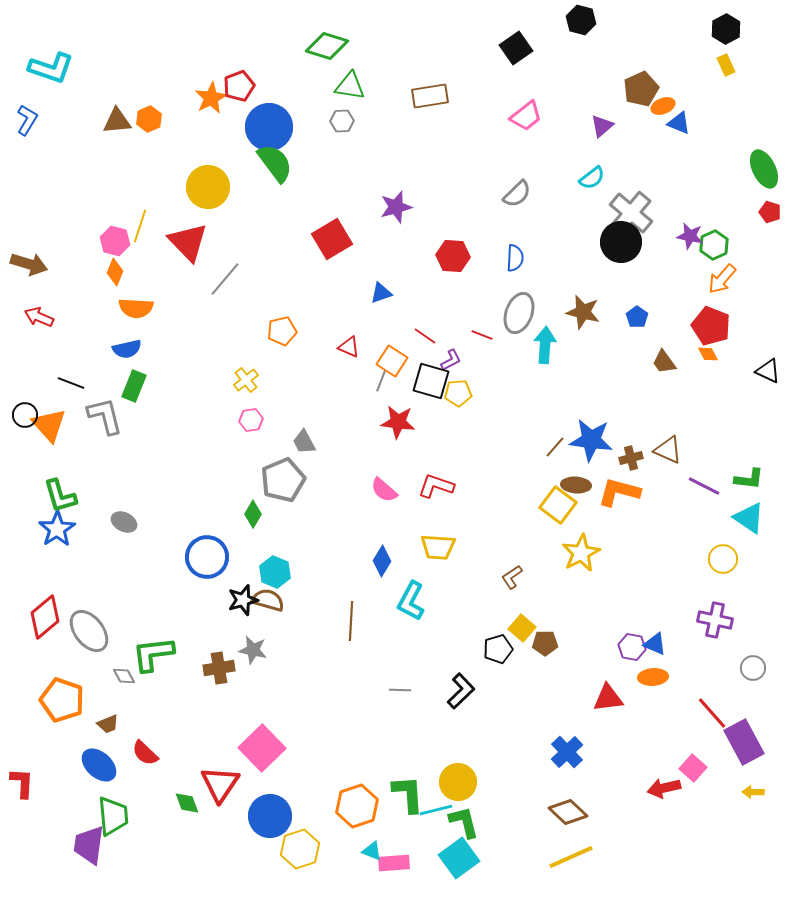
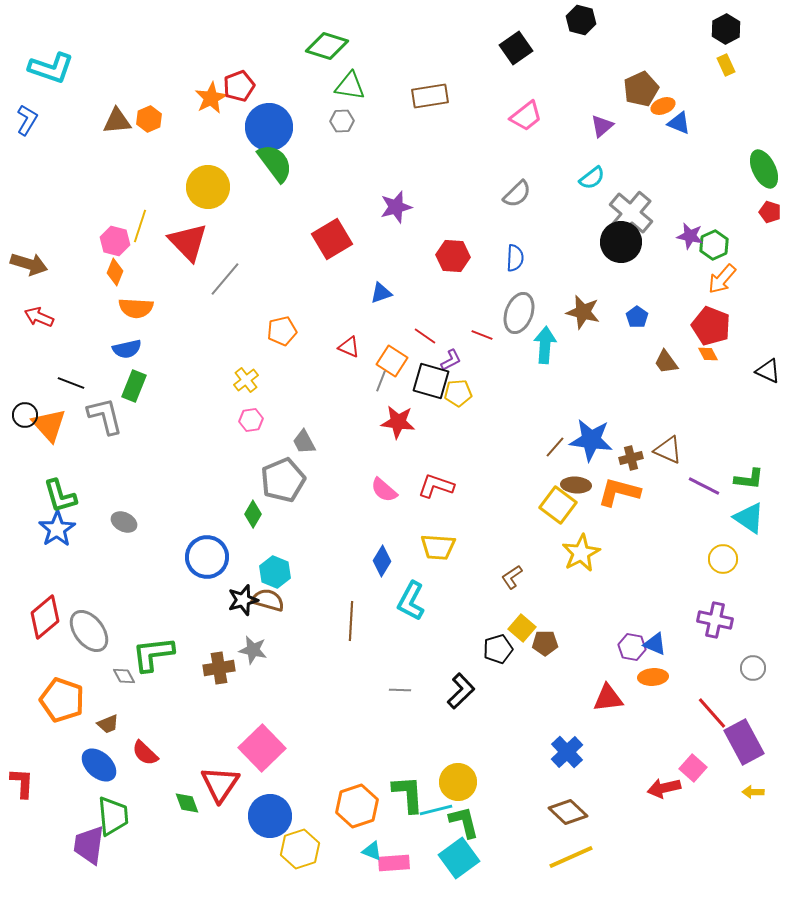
brown trapezoid at (664, 362): moved 2 px right
